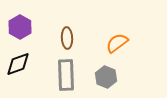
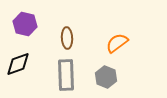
purple hexagon: moved 5 px right, 3 px up; rotated 15 degrees counterclockwise
